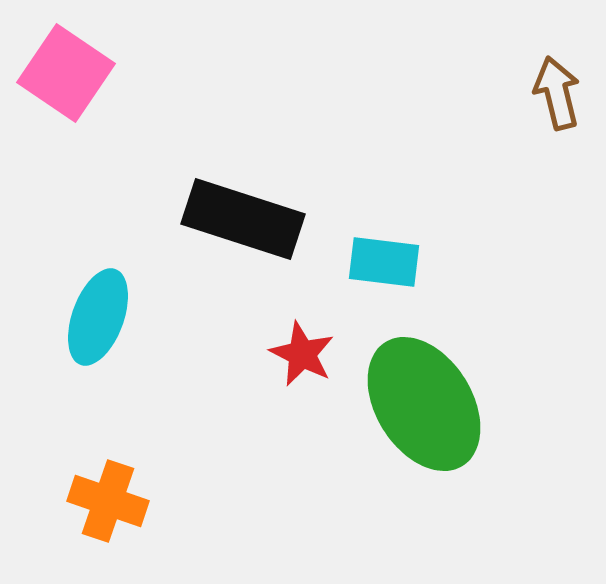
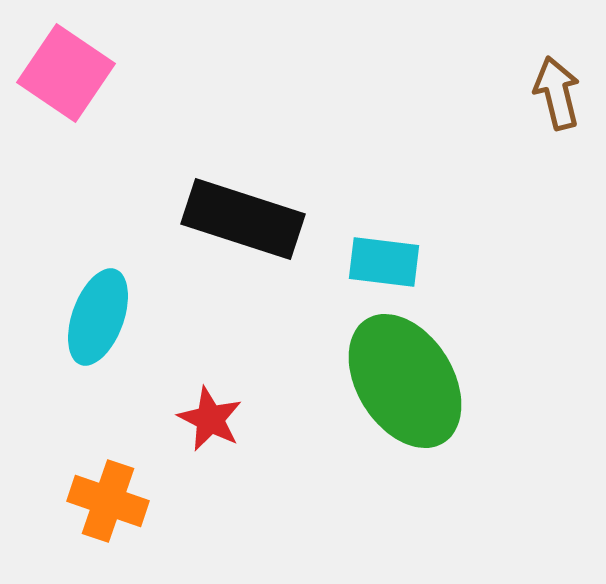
red star: moved 92 px left, 65 px down
green ellipse: moved 19 px left, 23 px up
